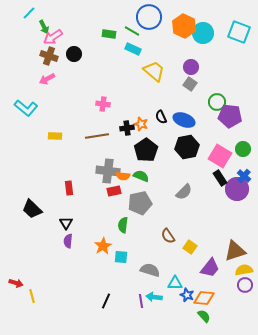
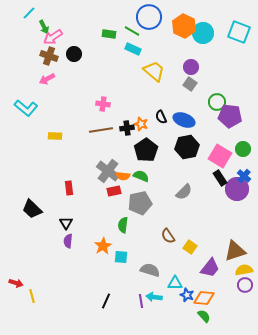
brown line at (97, 136): moved 4 px right, 6 px up
gray cross at (108, 171): rotated 30 degrees clockwise
